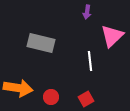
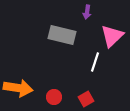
gray rectangle: moved 21 px right, 8 px up
white line: moved 5 px right, 1 px down; rotated 24 degrees clockwise
red circle: moved 3 px right
